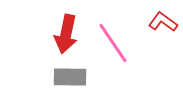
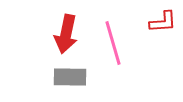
red L-shape: rotated 140 degrees clockwise
pink line: rotated 18 degrees clockwise
